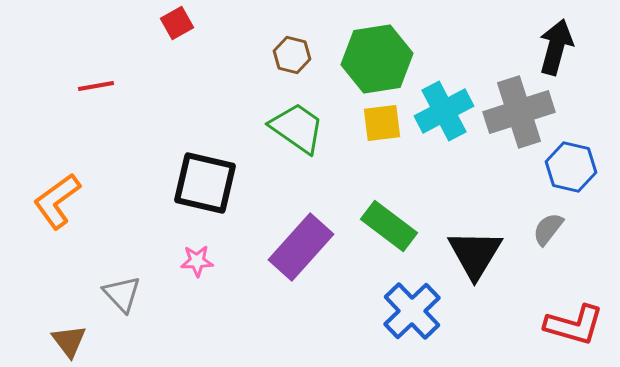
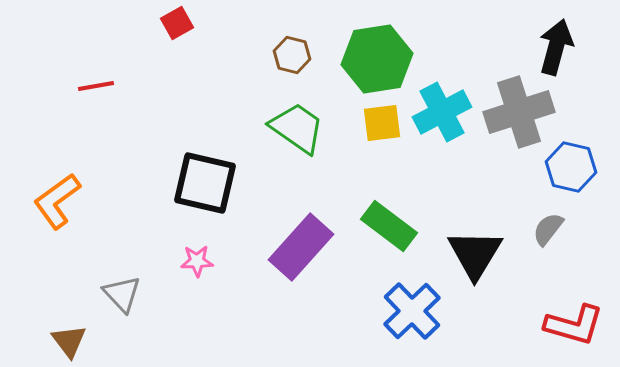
cyan cross: moved 2 px left, 1 px down
